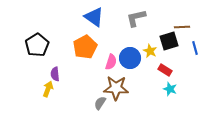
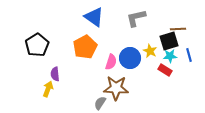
brown line: moved 4 px left, 2 px down
blue line: moved 6 px left, 7 px down
cyan star: moved 33 px up; rotated 24 degrees counterclockwise
